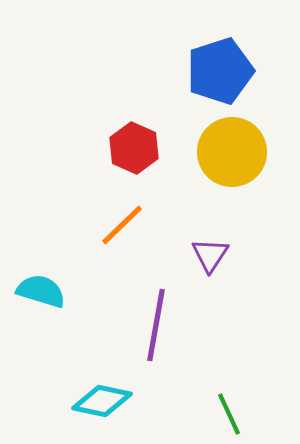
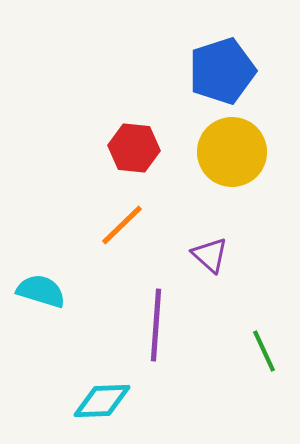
blue pentagon: moved 2 px right
red hexagon: rotated 18 degrees counterclockwise
purple triangle: rotated 21 degrees counterclockwise
purple line: rotated 6 degrees counterclockwise
cyan diamond: rotated 14 degrees counterclockwise
green line: moved 35 px right, 63 px up
